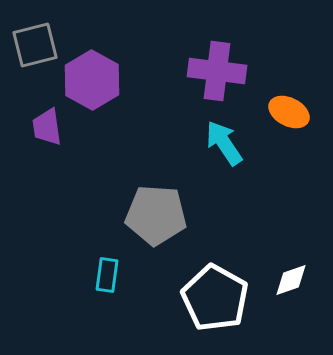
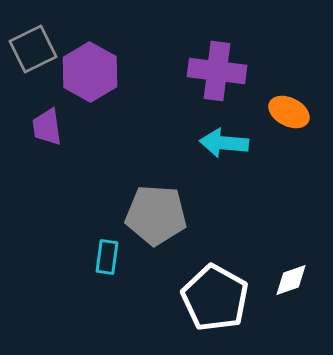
gray square: moved 2 px left, 4 px down; rotated 12 degrees counterclockwise
purple hexagon: moved 2 px left, 8 px up
cyan arrow: rotated 51 degrees counterclockwise
cyan rectangle: moved 18 px up
